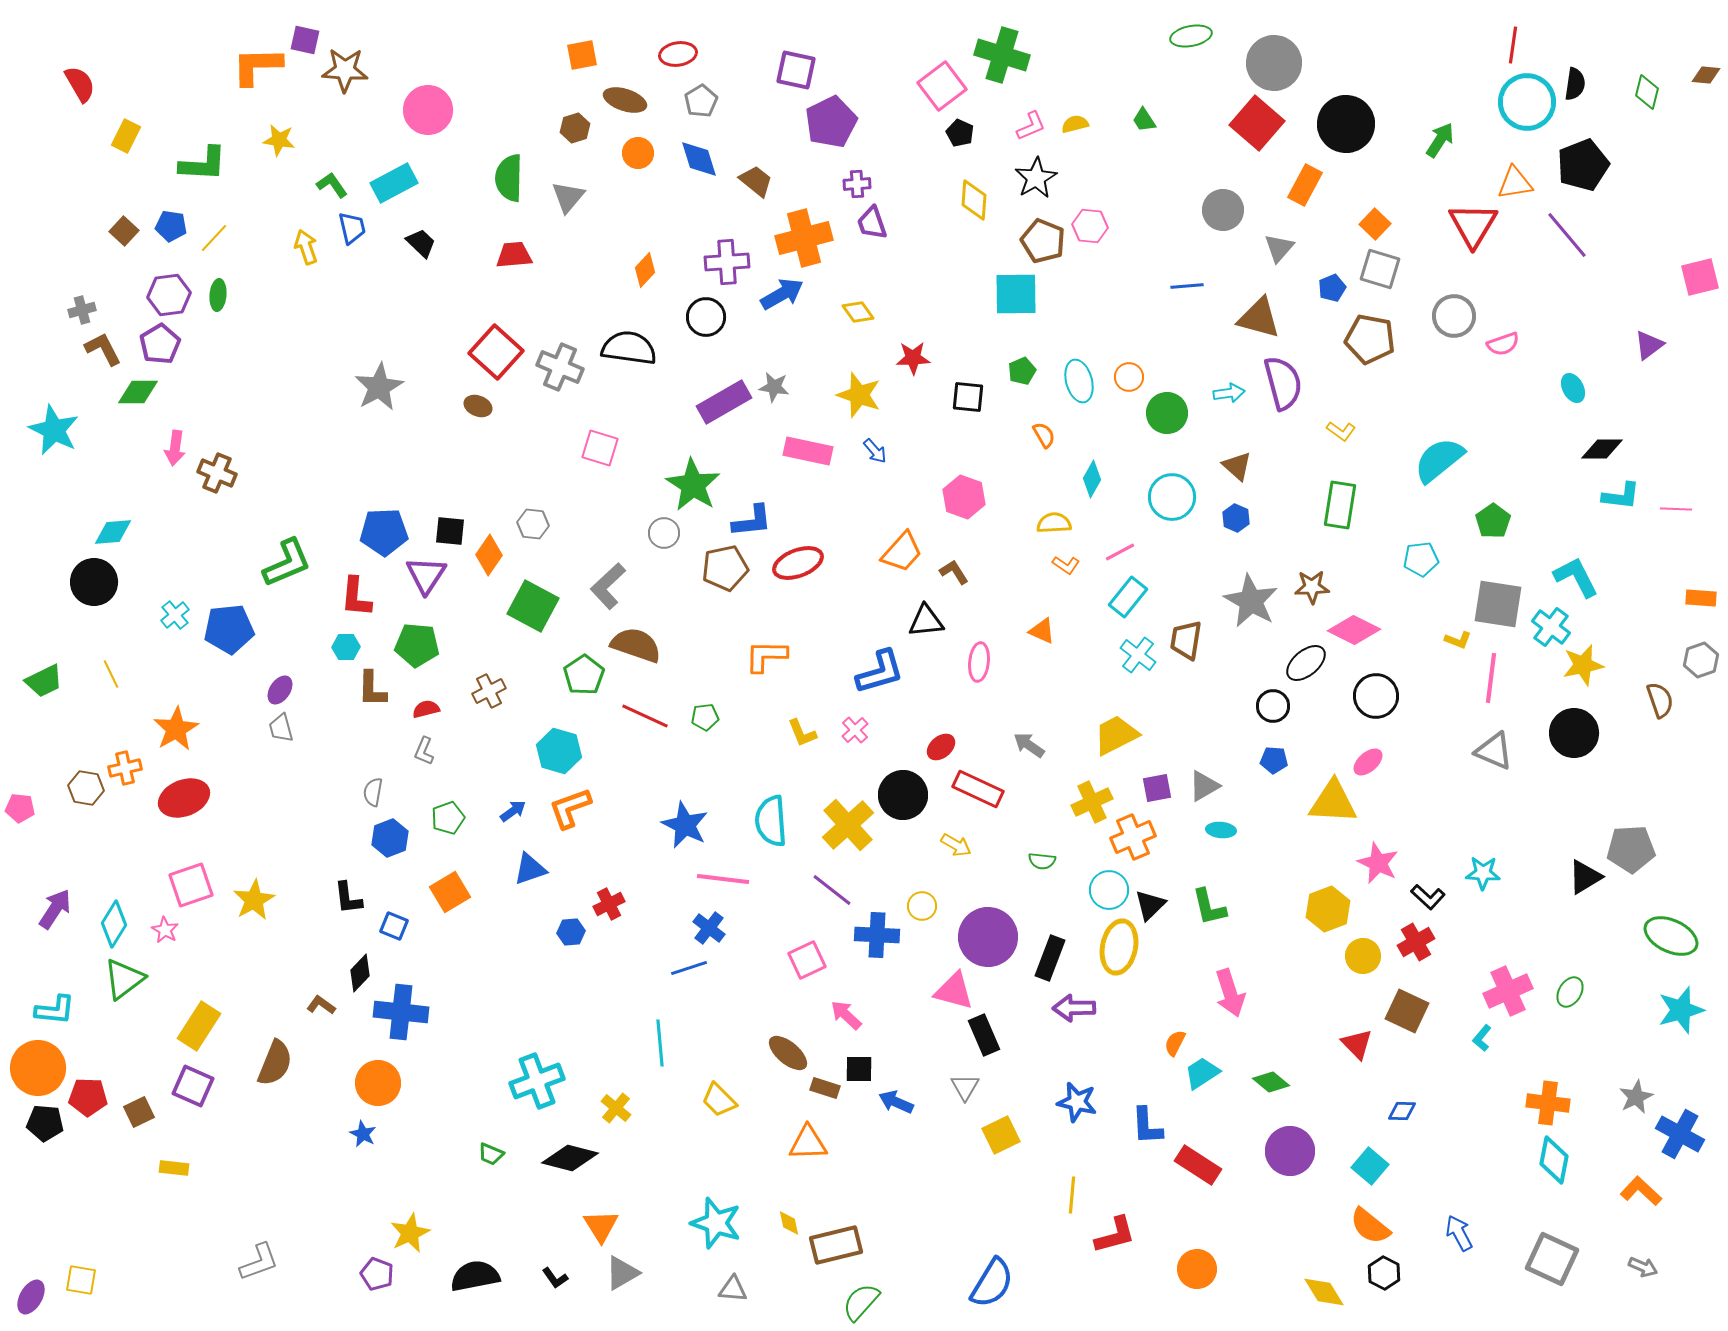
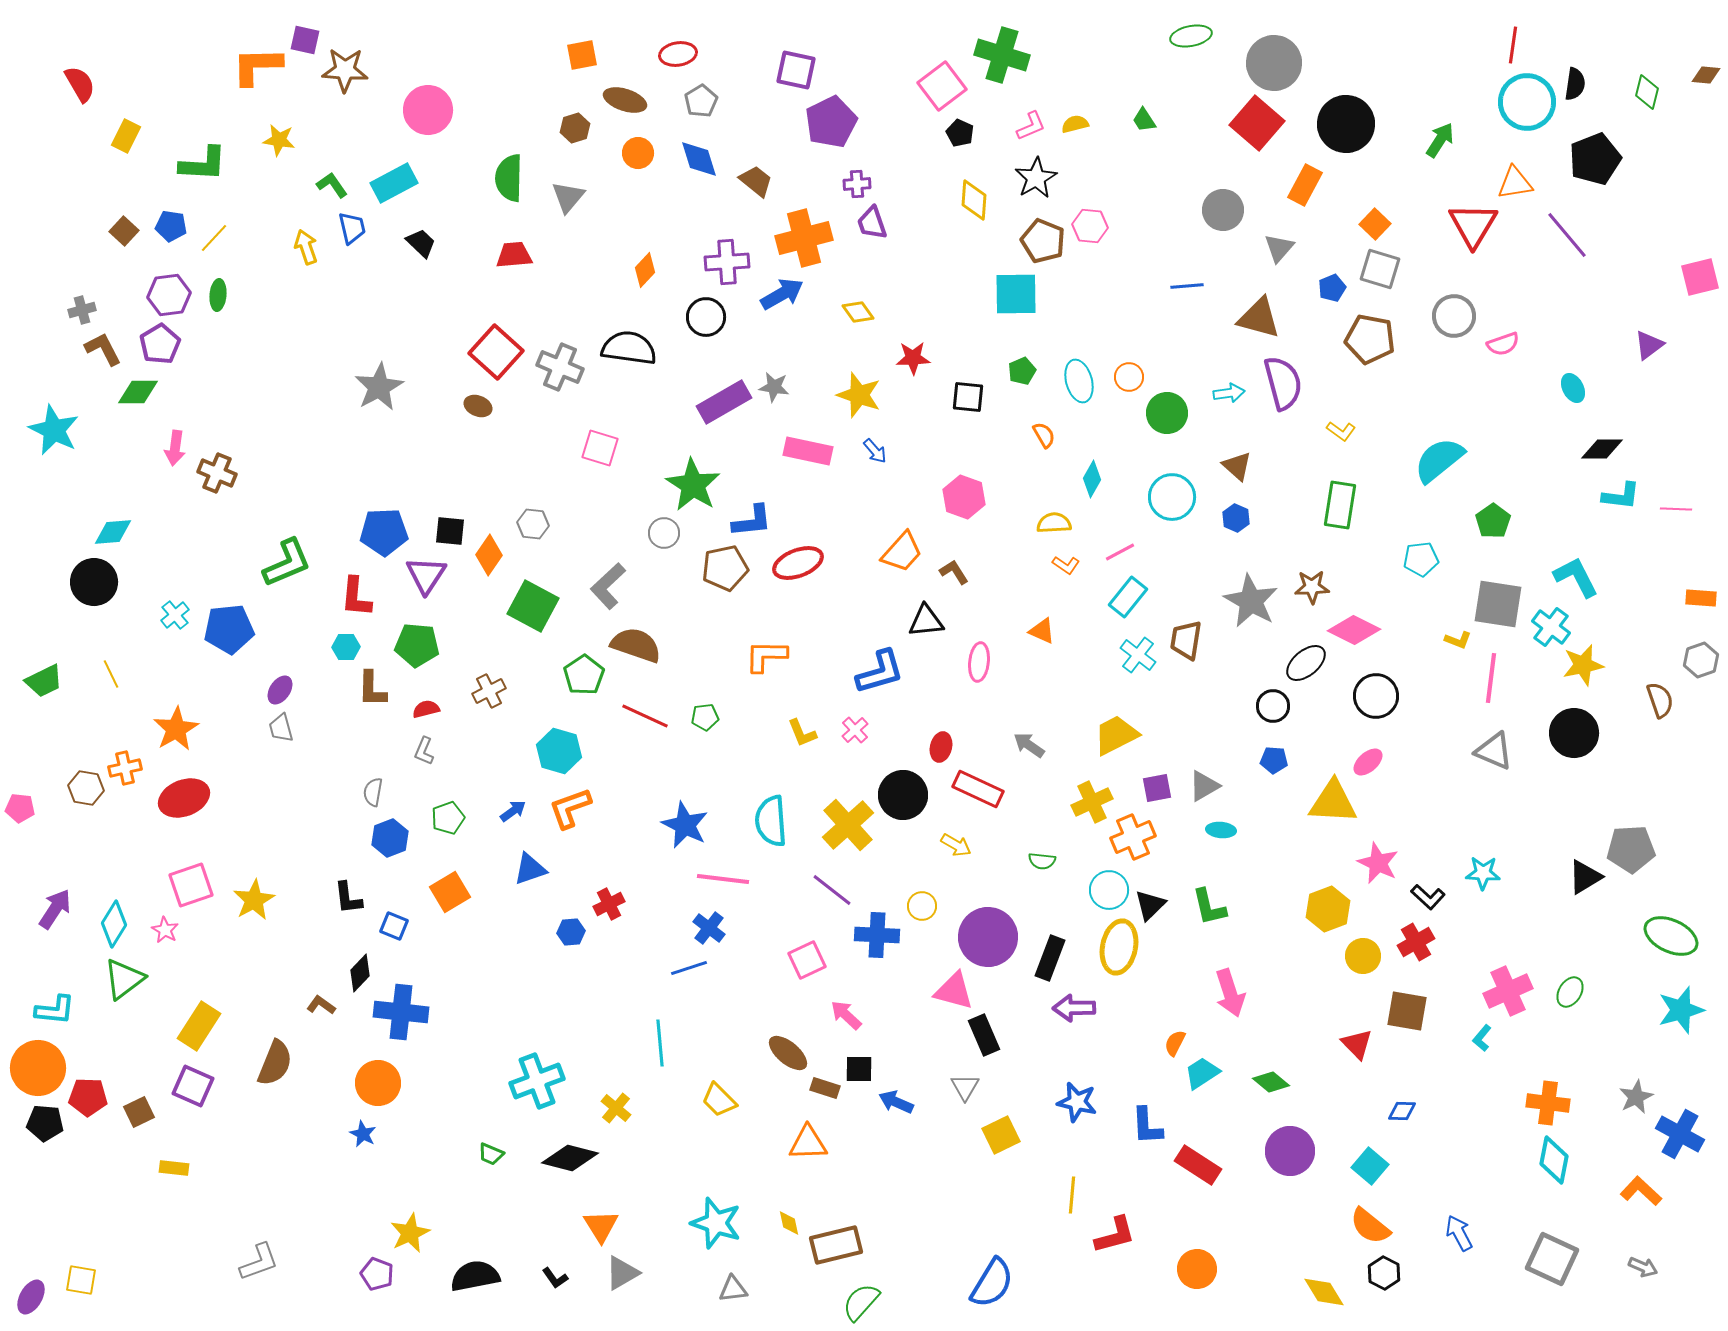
black pentagon at (1583, 165): moved 12 px right, 6 px up
red ellipse at (941, 747): rotated 36 degrees counterclockwise
brown square at (1407, 1011): rotated 15 degrees counterclockwise
gray triangle at (733, 1289): rotated 12 degrees counterclockwise
